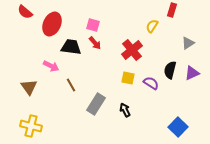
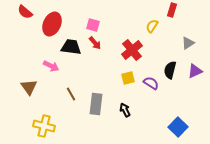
purple triangle: moved 3 px right, 2 px up
yellow square: rotated 24 degrees counterclockwise
brown line: moved 9 px down
gray rectangle: rotated 25 degrees counterclockwise
yellow cross: moved 13 px right
